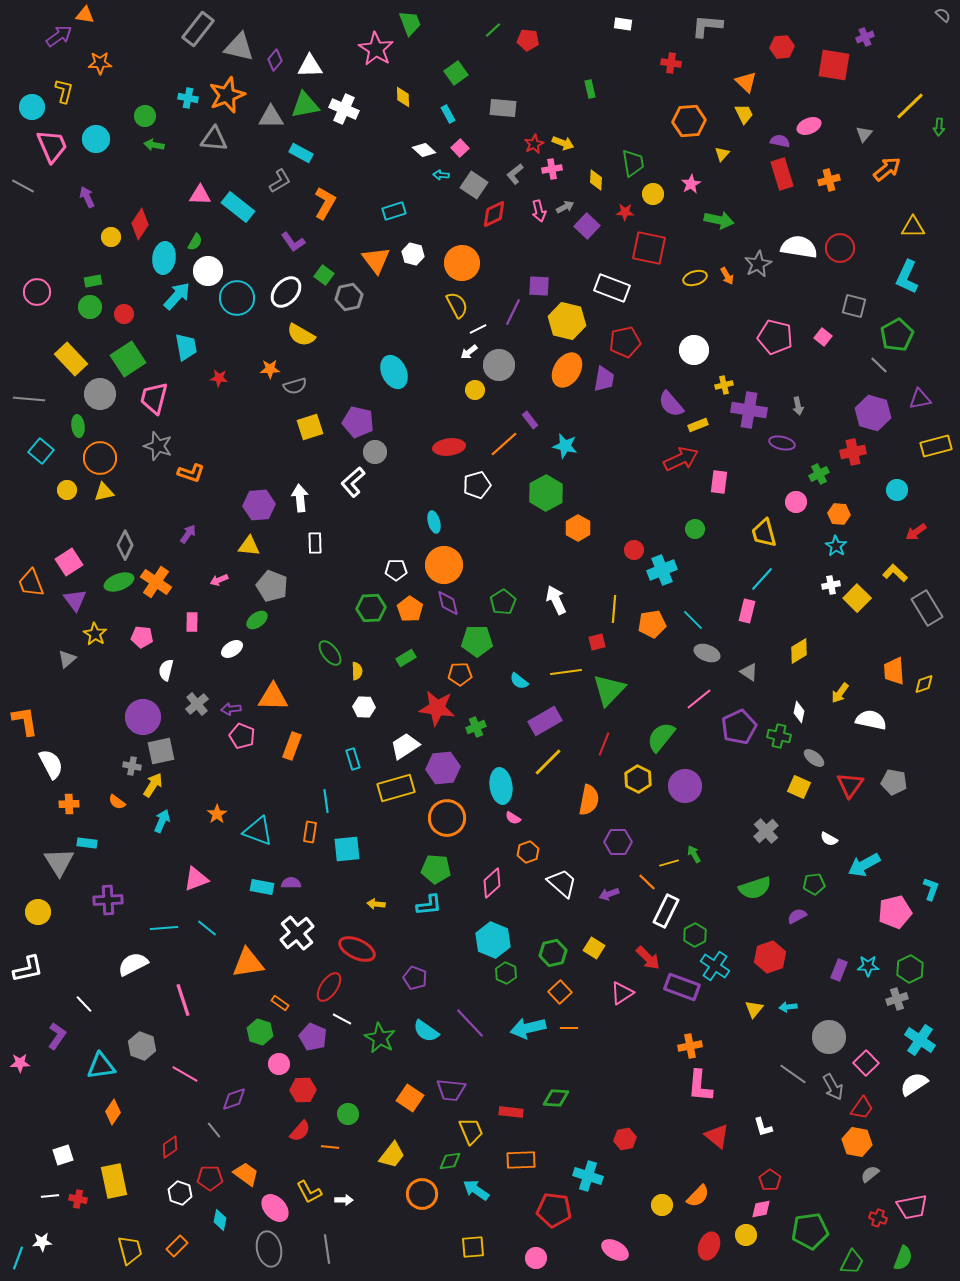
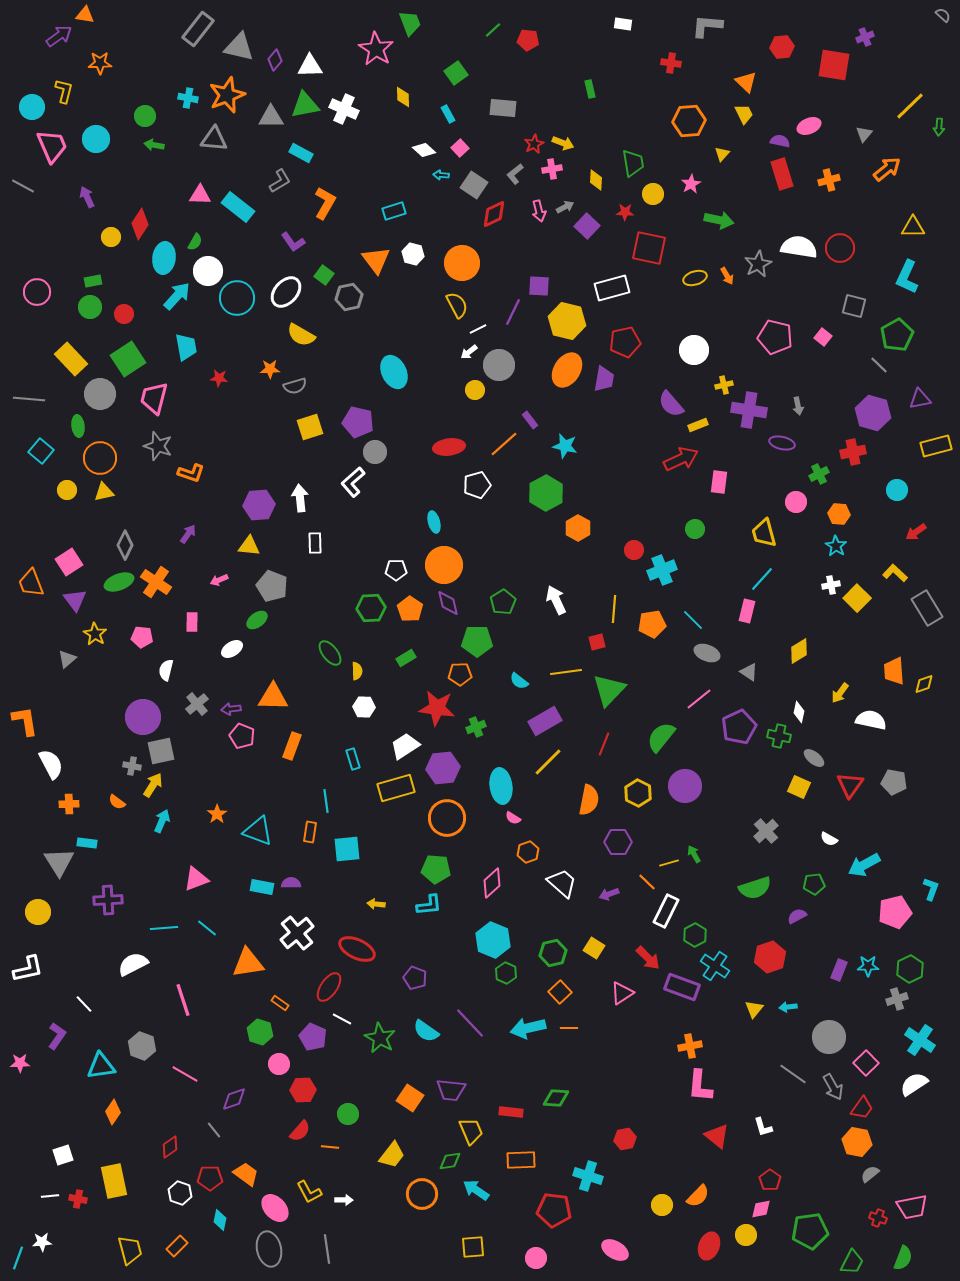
white rectangle at (612, 288): rotated 36 degrees counterclockwise
yellow hexagon at (638, 779): moved 14 px down
